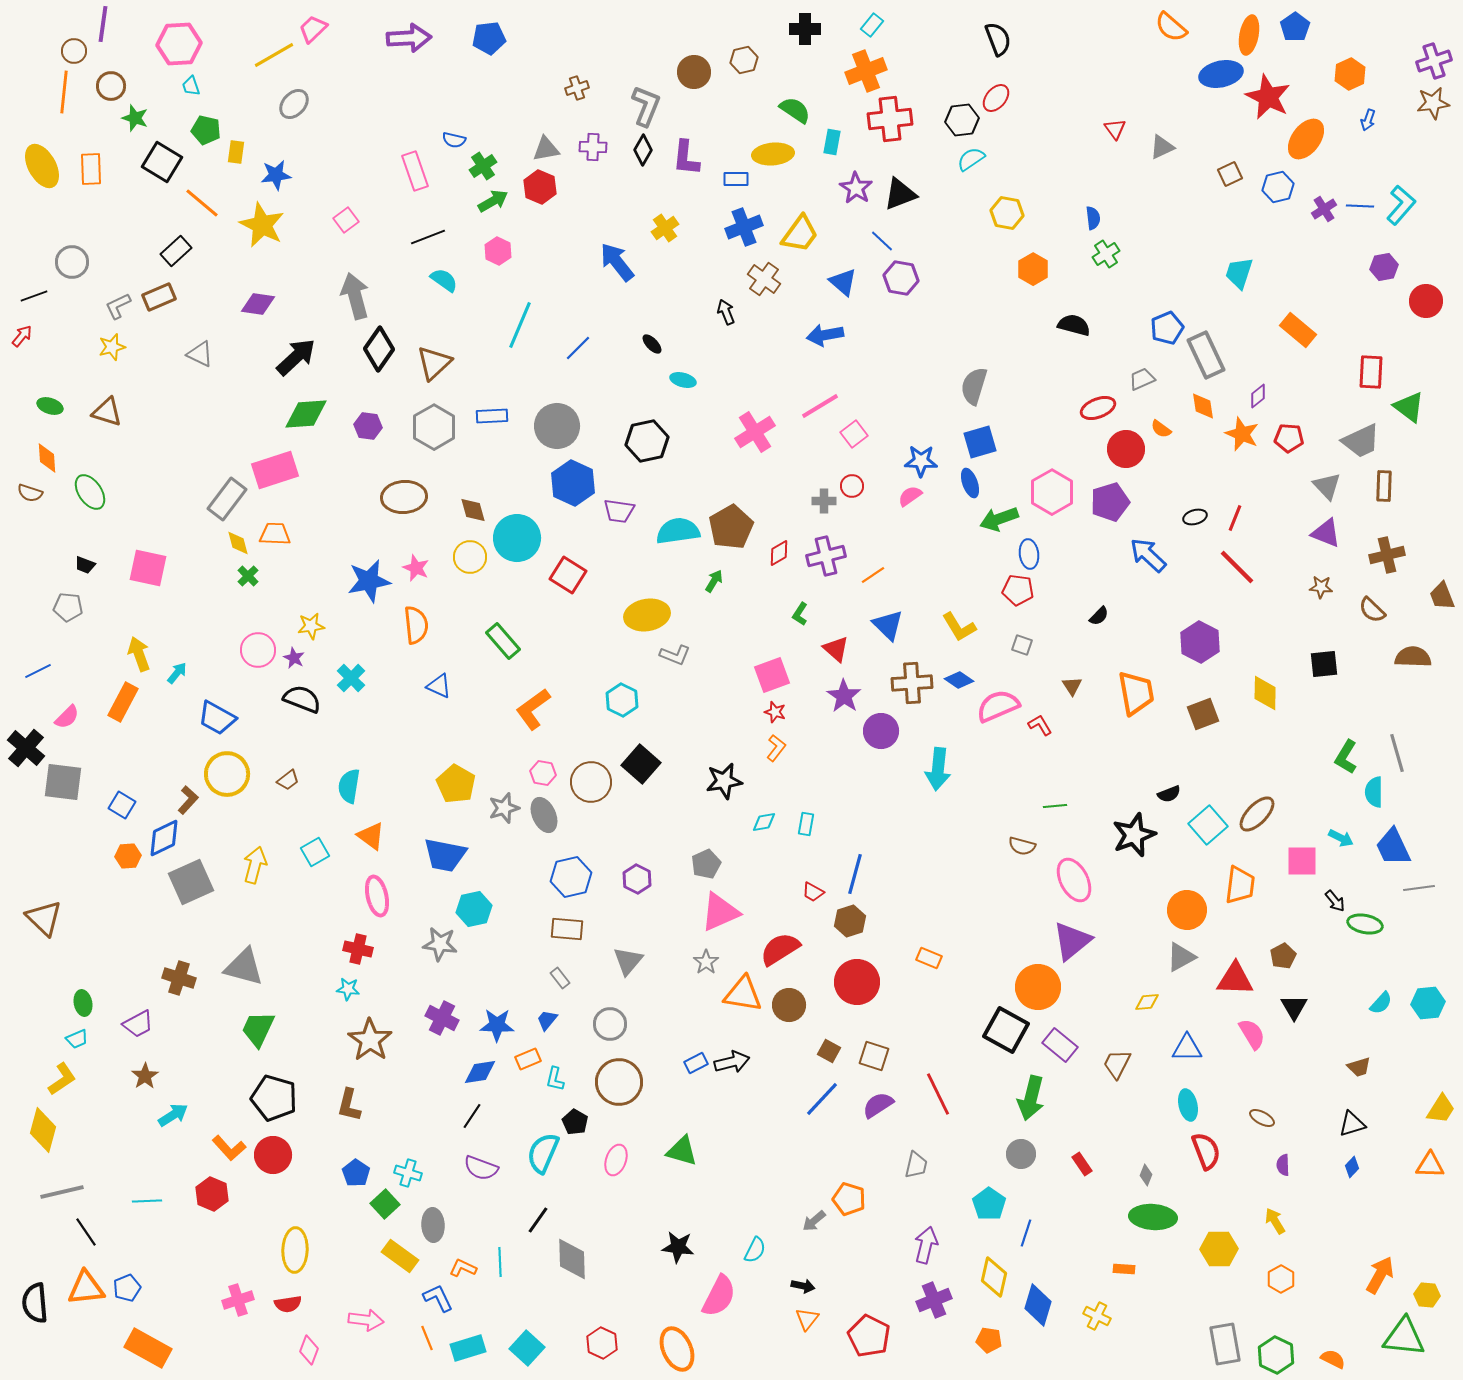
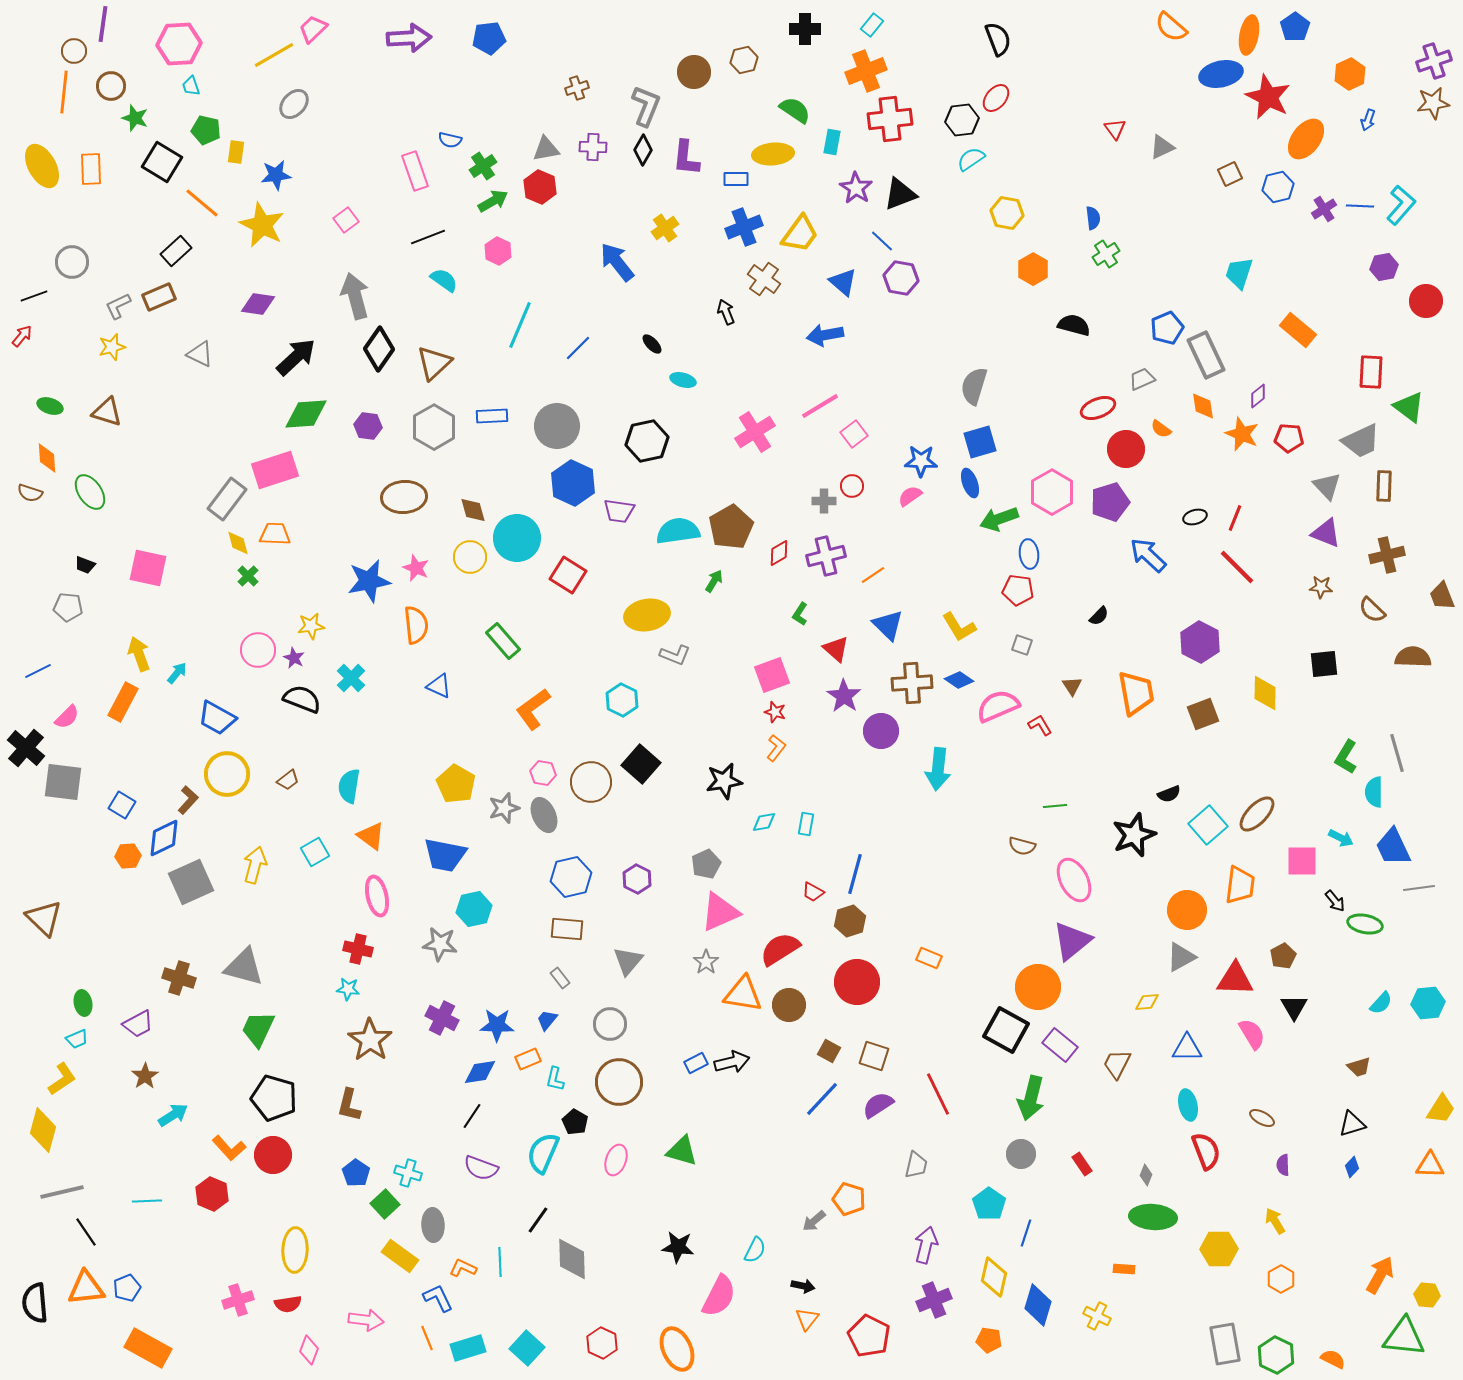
blue semicircle at (454, 140): moved 4 px left
